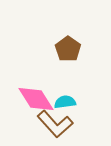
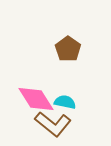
cyan semicircle: rotated 20 degrees clockwise
brown L-shape: moved 2 px left; rotated 9 degrees counterclockwise
